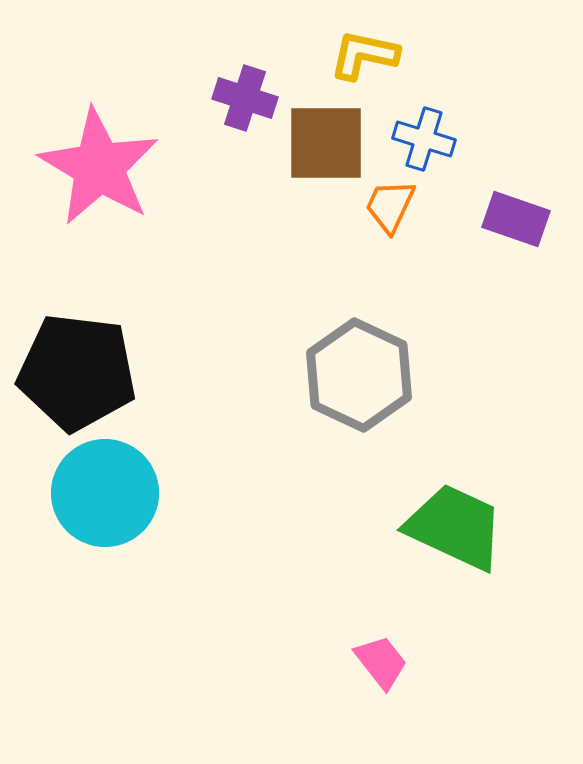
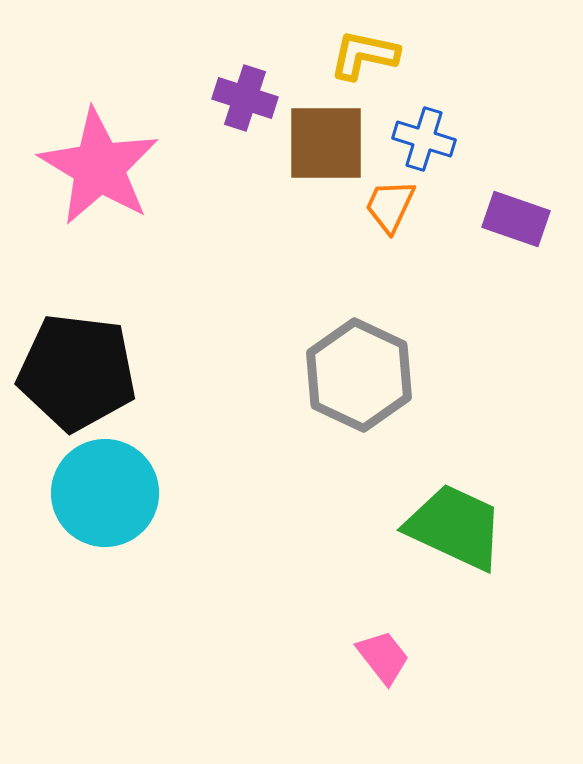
pink trapezoid: moved 2 px right, 5 px up
